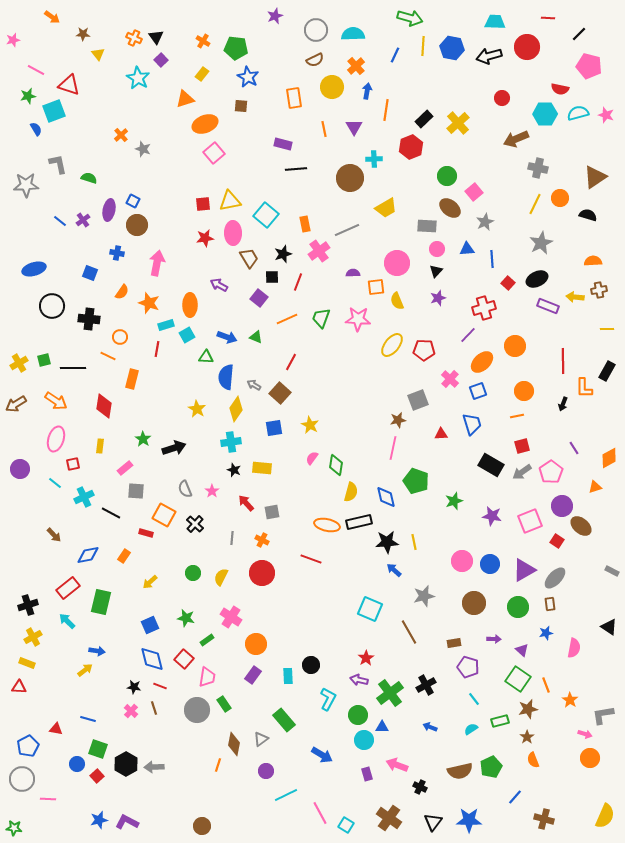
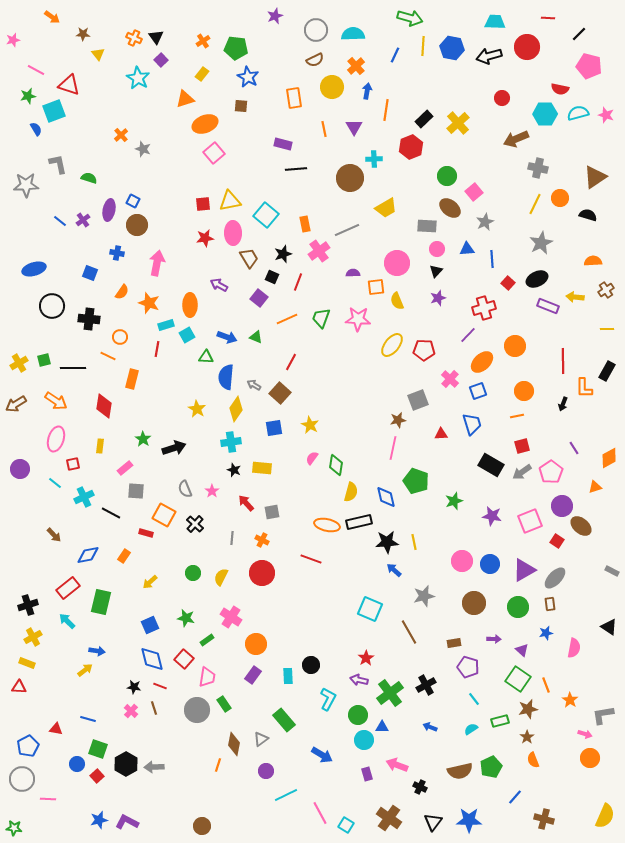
orange cross at (203, 41): rotated 24 degrees clockwise
black square at (272, 277): rotated 24 degrees clockwise
brown cross at (599, 290): moved 7 px right; rotated 21 degrees counterclockwise
